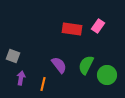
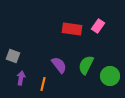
green circle: moved 3 px right, 1 px down
